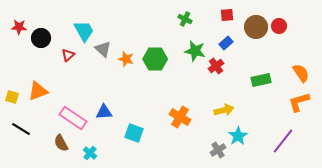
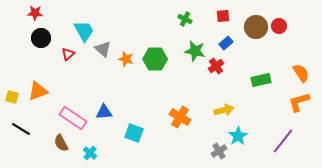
red square: moved 4 px left, 1 px down
red star: moved 16 px right, 14 px up
red triangle: moved 1 px up
gray cross: moved 1 px right, 1 px down
